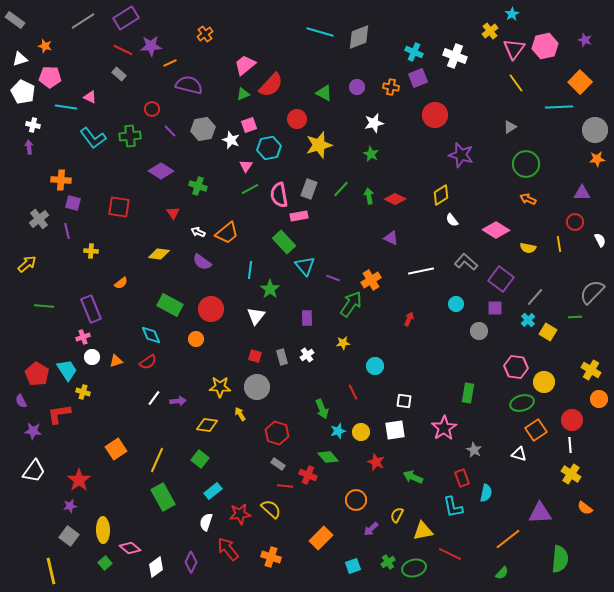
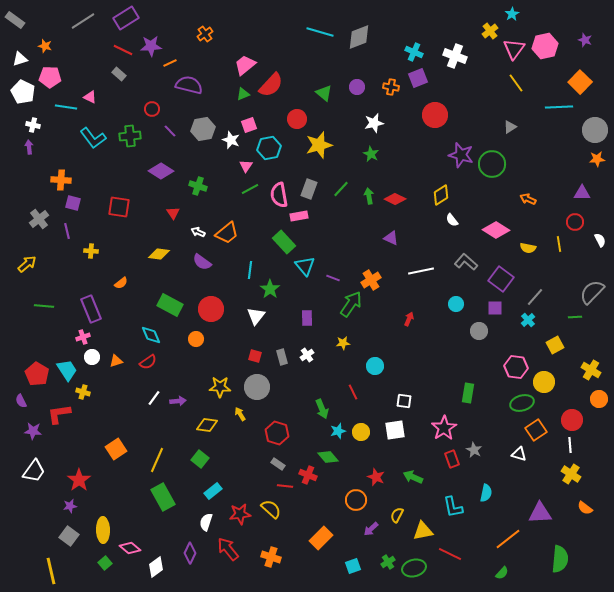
green triangle at (324, 93): rotated 12 degrees clockwise
green circle at (526, 164): moved 34 px left
yellow square at (548, 332): moved 7 px right, 13 px down; rotated 30 degrees clockwise
red star at (376, 462): moved 15 px down
red rectangle at (462, 478): moved 10 px left, 19 px up
purple diamond at (191, 562): moved 1 px left, 9 px up
